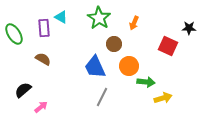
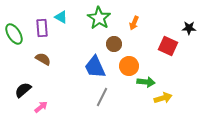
purple rectangle: moved 2 px left
